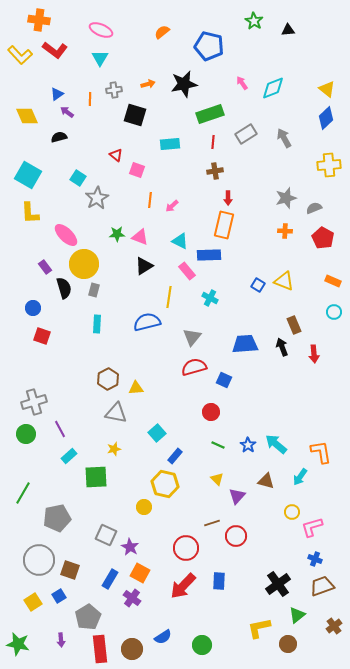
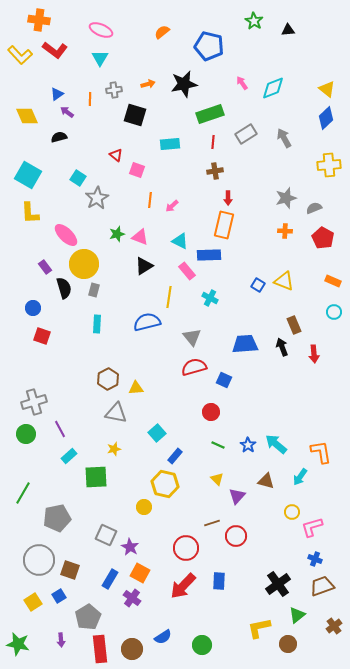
green star at (117, 234): rotated 14 degrees counterclockwise
gray triangle at (192, 337): rotated 18 degrees counterclockwise
